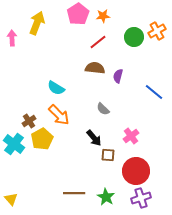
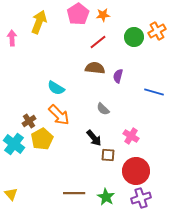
orange star: moved 1 px up
yellow arrow: moved 2 px right, 1 px up
blue line: rotated 24 degrees counterclockwise
pink cross: rotated 21 degrees counterclockwise
yellow triangle: moved 5 px up
